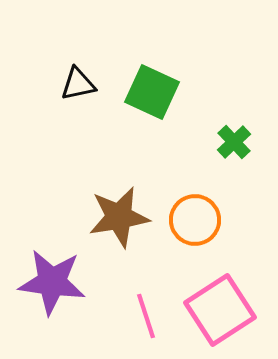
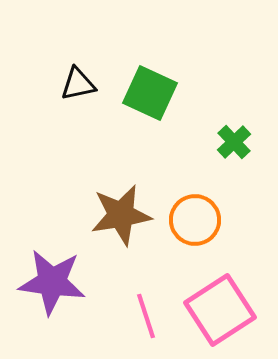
green square: moved 2 px left, 1 px down
brown star: moved 2 px right, 2 px up
